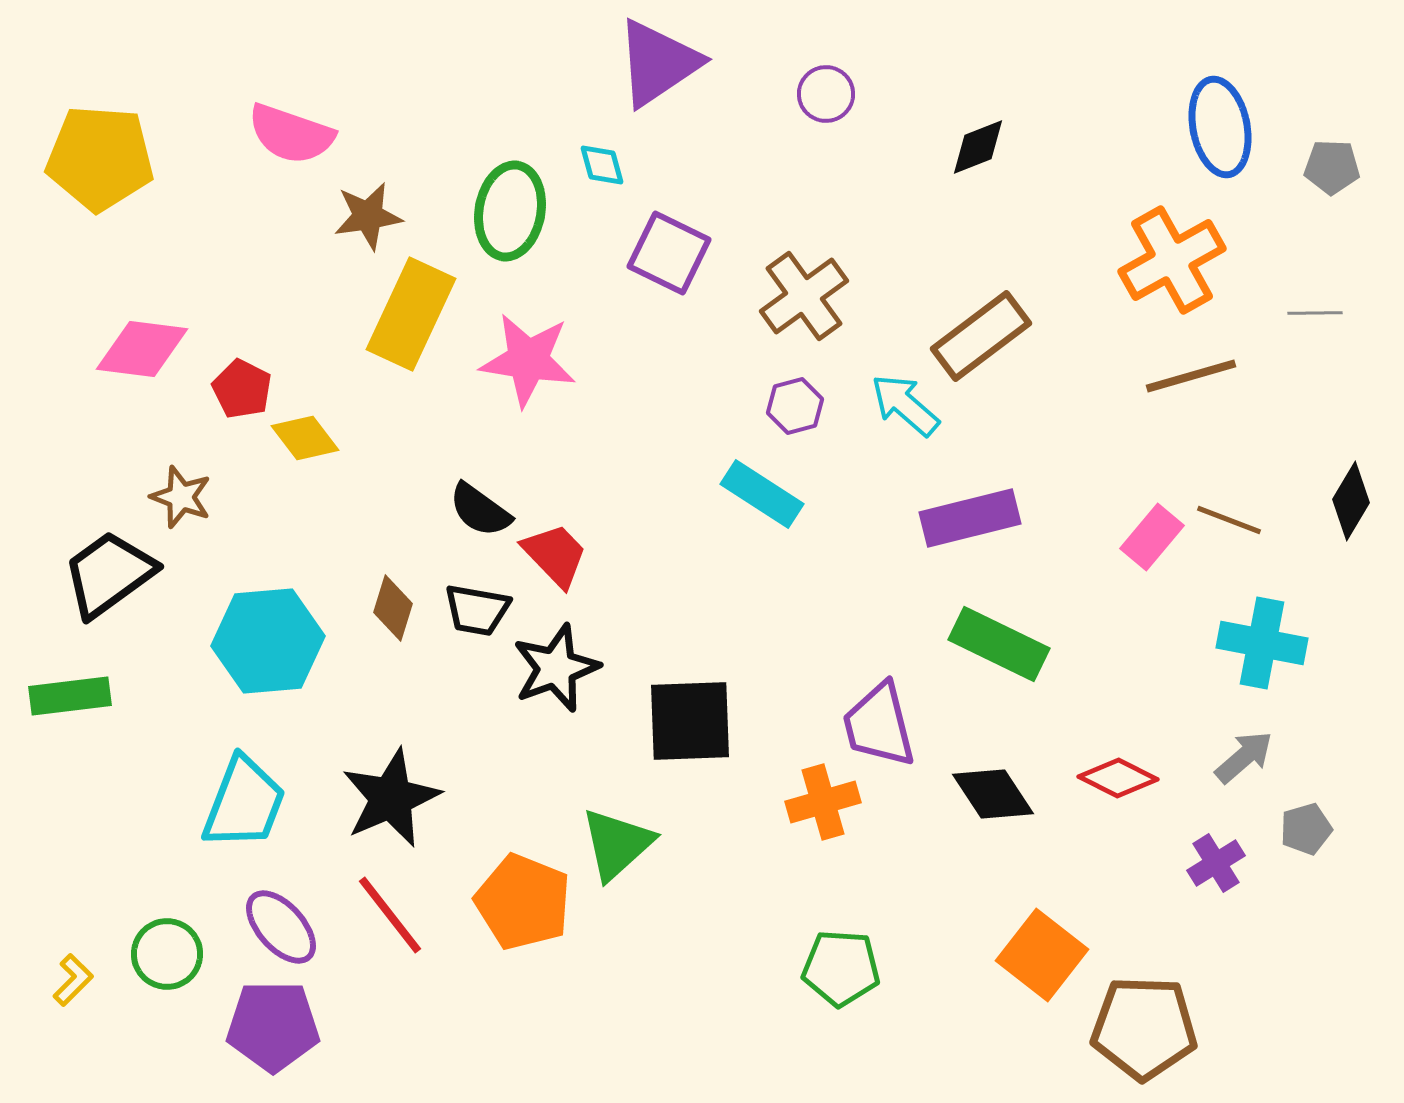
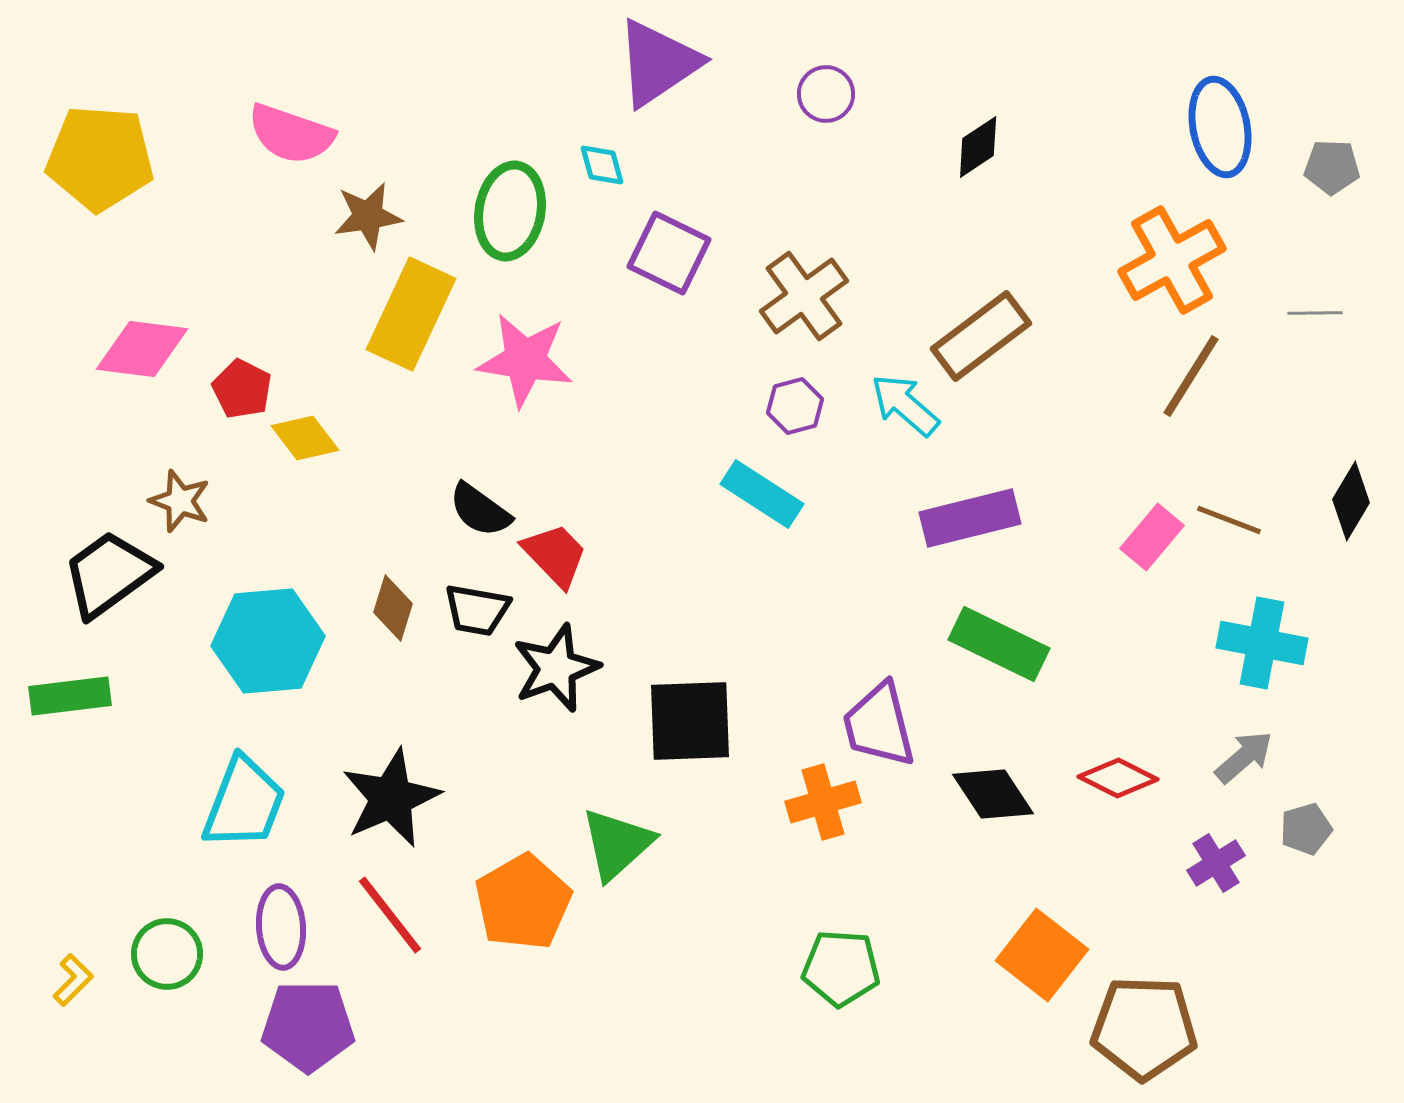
black diamond at (978, 147): rotated 12 degrees counterclockwise
pink star at (528, 360): moved 3 px left
brown line at (1191, 376): rotated 42 degrees counterclockwise
brown star at (181, 497): moved 1 px left, 4 px down
orange pentagon at (523, 902): rotated 20 degrees clockwise
purple ellipse at (281, 927): rotated 38 degrees clockwise
purple pentagon at (273, 1026): moved 35 px right
